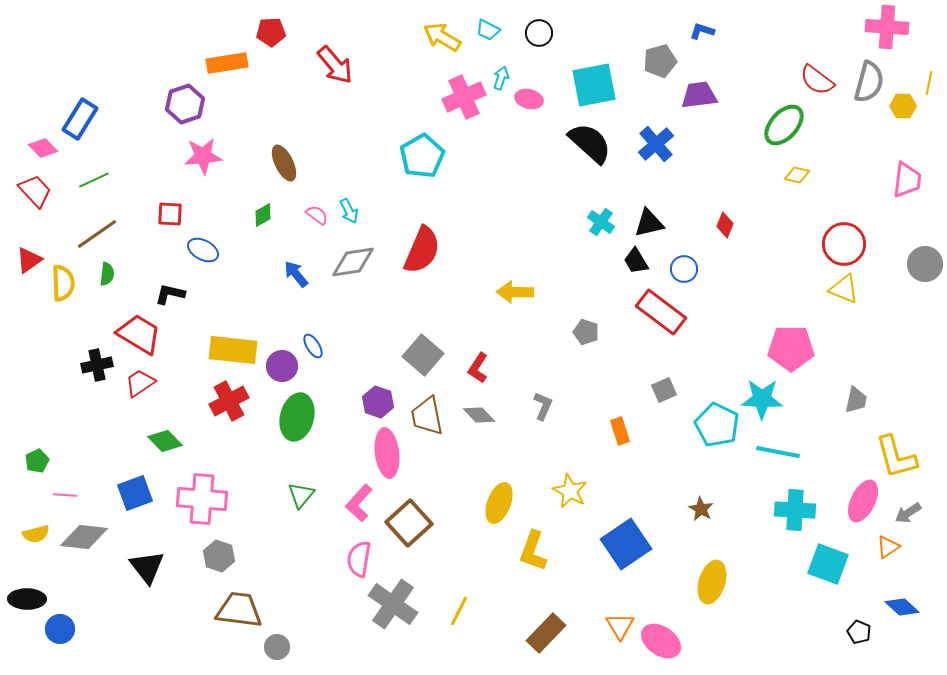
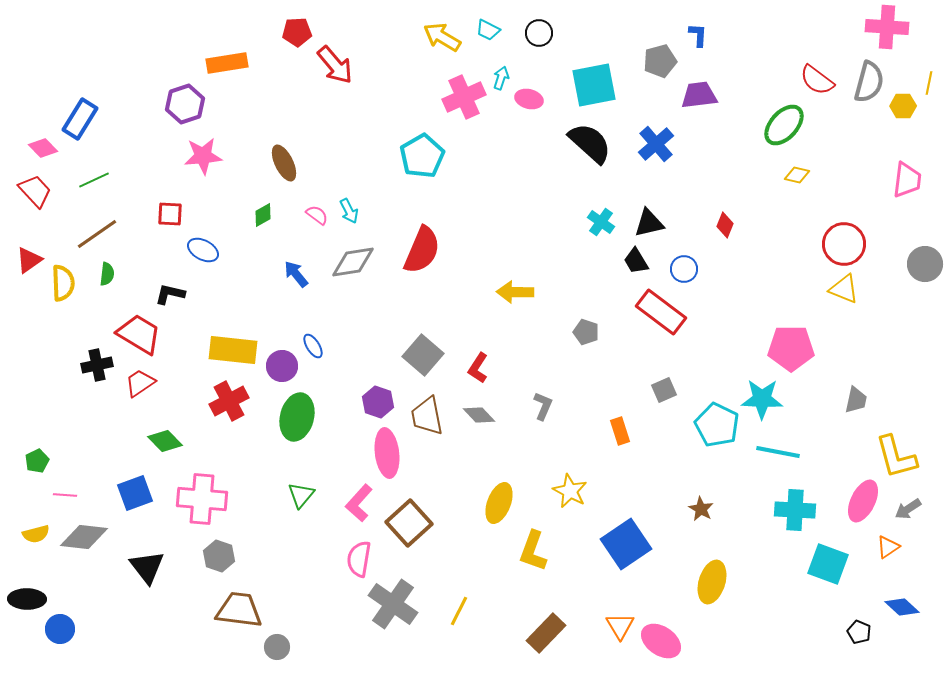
blue L-shape at (702, 31): moved 4 px left, 4 px down; rotated 75 degrees clockwise
red pentagon at (271, 32): moved 26 px right
gray arrow at (908, 513): moved 4 px up
